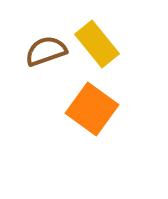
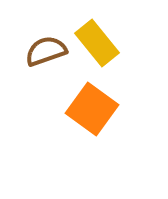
yellow rectangle: moved 1 px up
